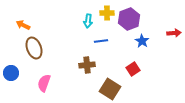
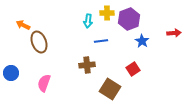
brown ellipse: moved 5 px right, 6 px up
